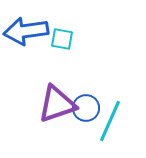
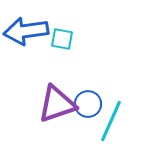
blue circle: moved 2 px right, 4 px up
cyan line: moved 1 px right
